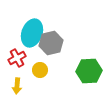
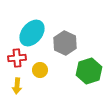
cyan ellipse: rotated 20 degrees clockwise
gray hexagon: moved 14 px right; rotated 20 degrees counterclockwise
red cross: rotated 24 degrees clockwise
green hexagon: rotated 15 degrees counterclockwise
